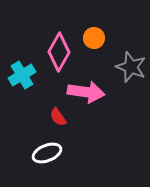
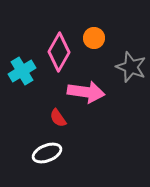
cyan cross: moved 4 px up
red semicircle: moved 1 px down
